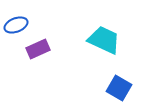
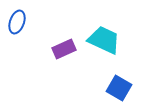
blue ellipse: moved 1 px right, 3 px up; rotated 50 degrees counterclockwise
purple rectangle: moved 26 px right
